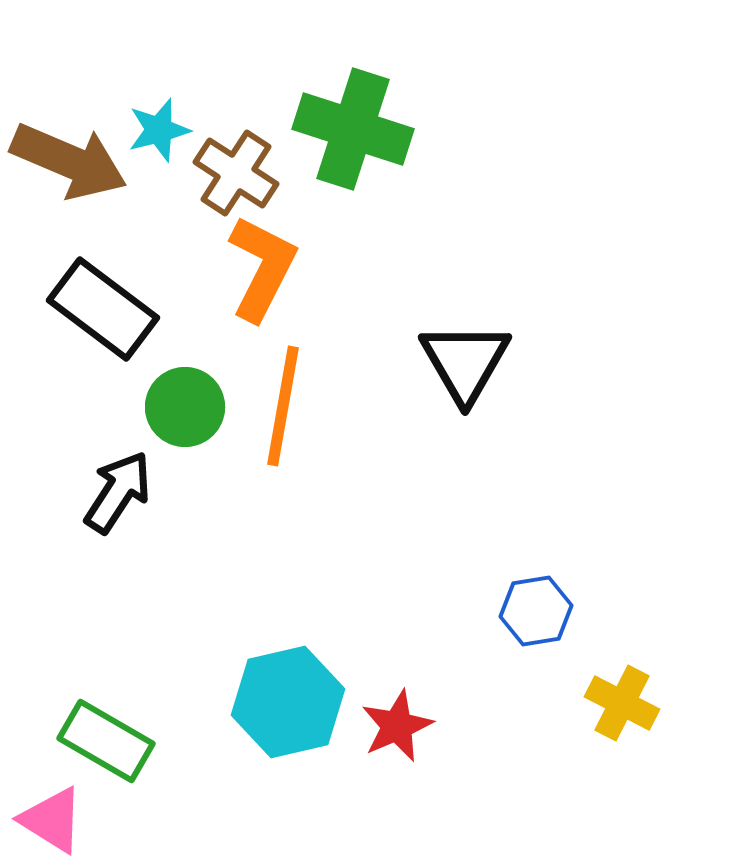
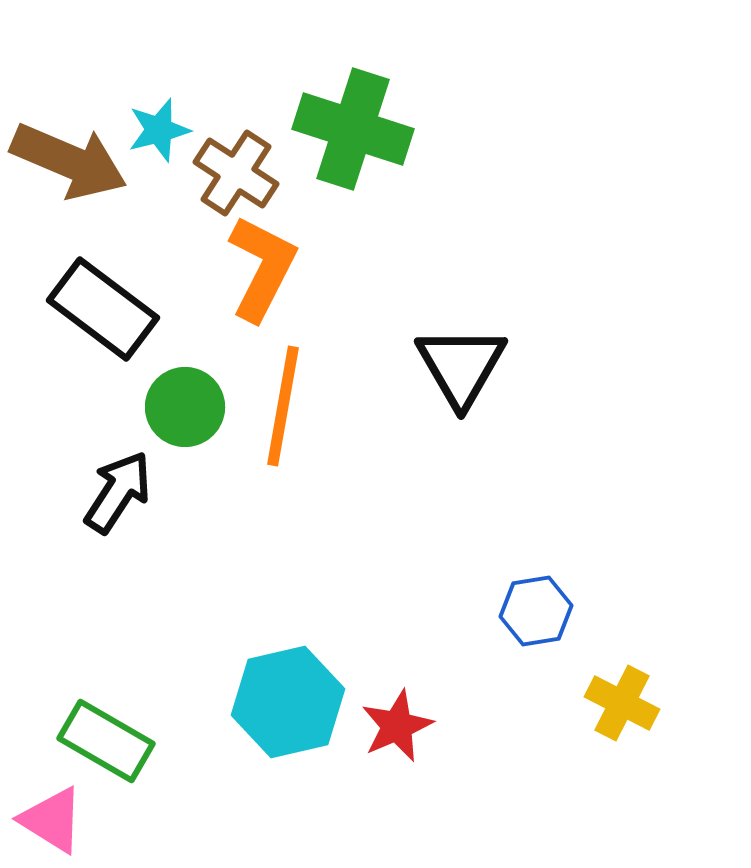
black triangle: moved 4 px left, 4 px down
